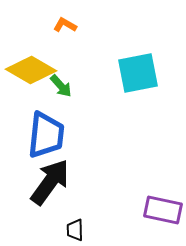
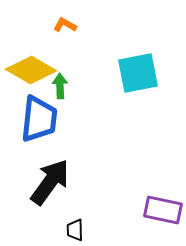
green arrow: moved 1 px left; rotated 140 degrees counterclockwise
blue trapezoid: moved 7 px left, 16 px up
